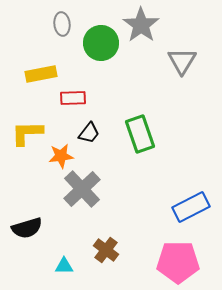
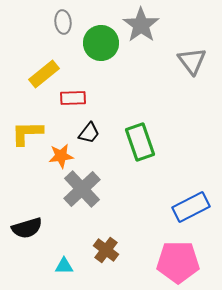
gray ellipse: moved 1 px right, 2 px up
gray triangle: moved 10 px right; rotated 8 degrees counterclockwise
yellow rectangle: moved 3 px right; rotated 28 degrees counterclockwise
green rectangle: moved 8 px down
